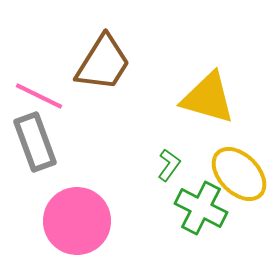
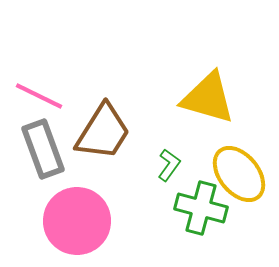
brown trapezoid: moved 69 px down
gray rectangle: moved 8 px right, 7 px down
yellow ellipse: rotated 6 degrees clockwise
green cross: rotated 12 degrees counterclockwise
